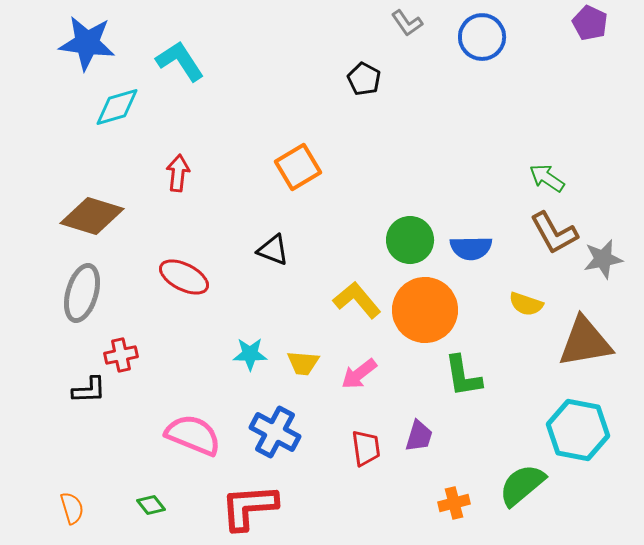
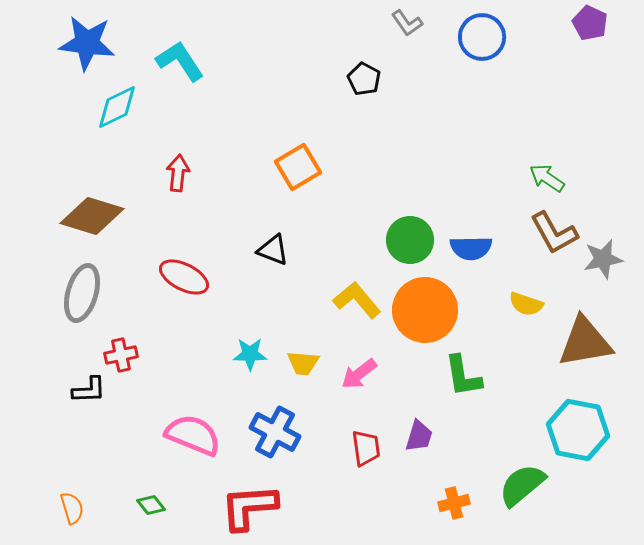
cyan diamond: rotated 9 degrees counterclockwise
